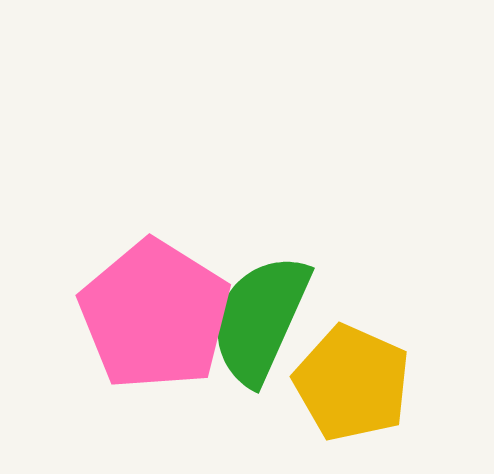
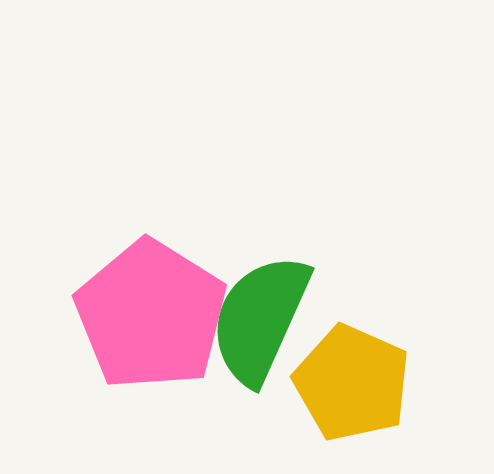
pink pentagon: moved 4 px left
